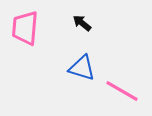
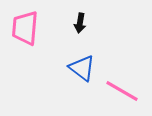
black arrow: moved 2 px left; rotated 120 degrees counterclockwise
blue triangle: rotated 20 degrees clockwise
